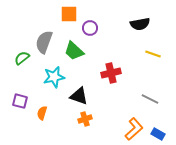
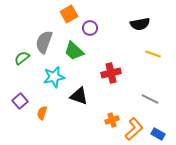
orange square: rotated 30 degrees counterclockwise
purple square: rotated 35 degrees clockwise
orange cross: moved 27 px right, 1 px down
